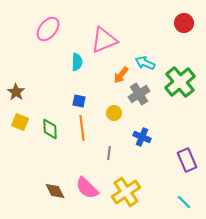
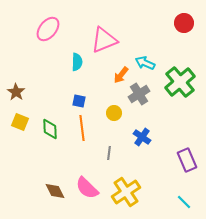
blue cross: rotated 12 degrees clockwise
